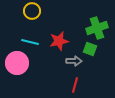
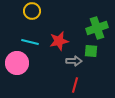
green square: moved 1 px right, 2 px down; rotated 16 degrees counterclockwise
